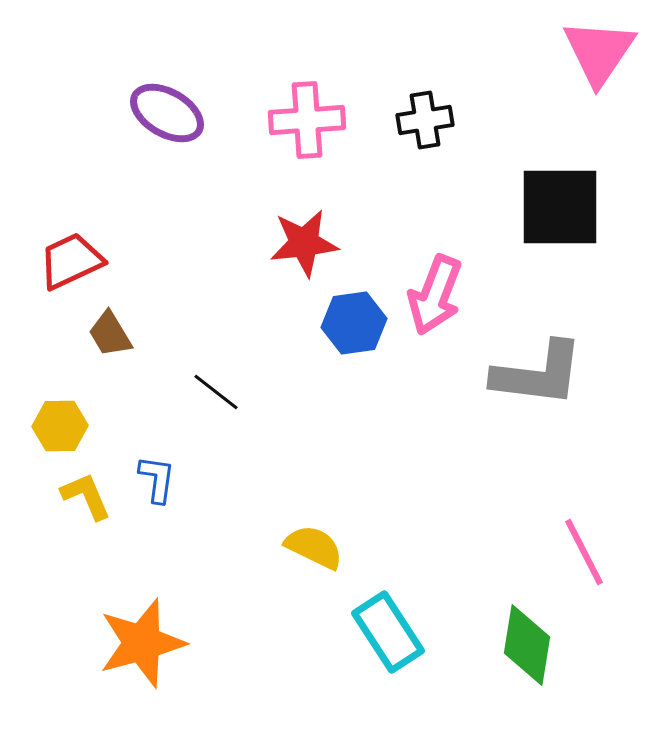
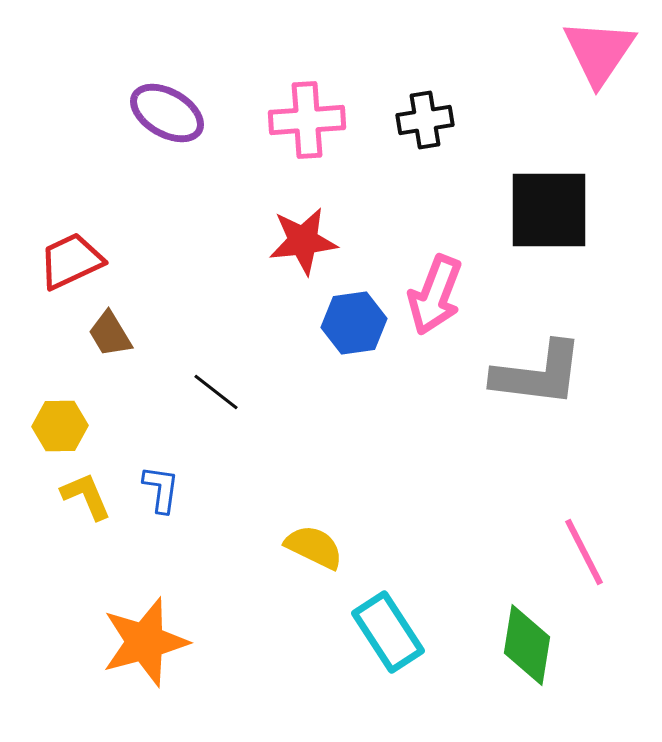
black square: moved 11 px left, 3 px down
red star: moved 1 px left, 2 px up
blue L-shape: moved 4 px right, 10 px down
orange star: moved 3 px right, 1 px up
